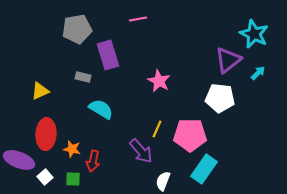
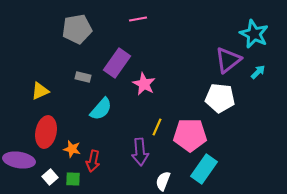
purple rectangle: moved 9 px right, 8 px down; rotated 52 degrees clockwise
cyan arrow: moved 1 px up
pink star: moved 15 px left, 3 px down
cyan semicircle: rotated 100 degrees clockwise
yellow line: moved 2 px up
red ellipse: moved 2 px up; rotated 8 degrees clockwise
purple arrow: moved 1 px left, 1 px down; rotated 36 degrees clockwise
purple ellipse: rotated 12 degrees counterclockwise
white square: moved 5 px right
